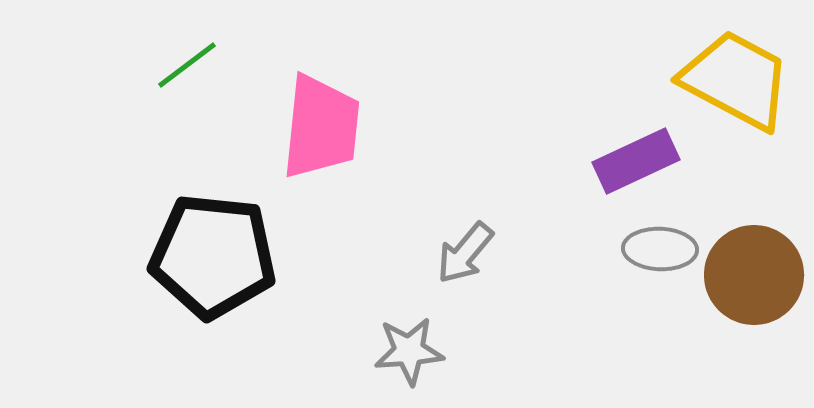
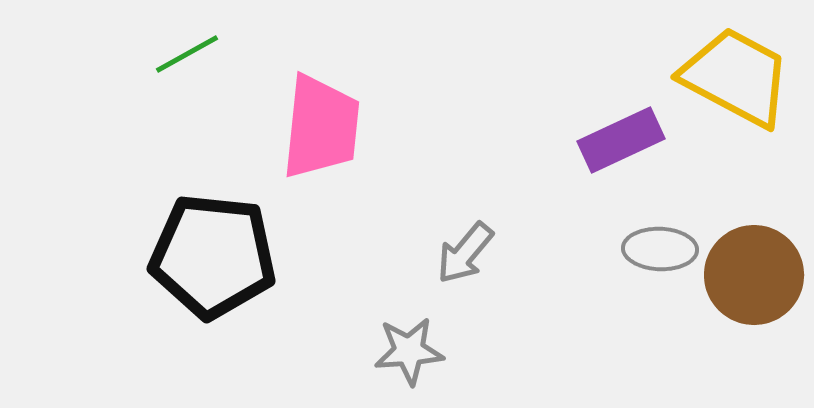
green line: moved 11 px up; rotated 8 degrees clockwise
yellow trapezoid: moved 3 px up
purple rectangle: moved 15 px left, 21 px up
